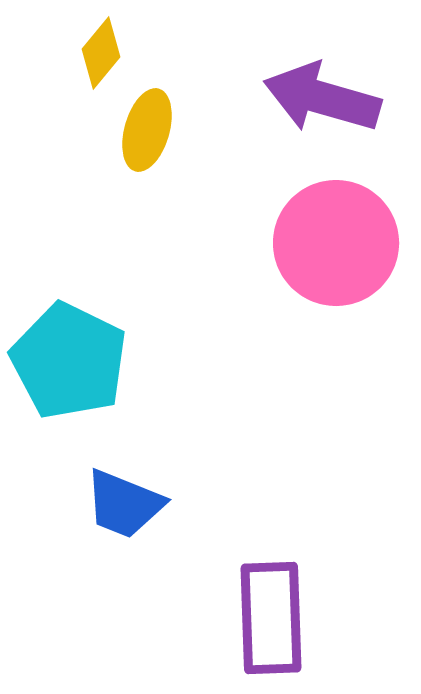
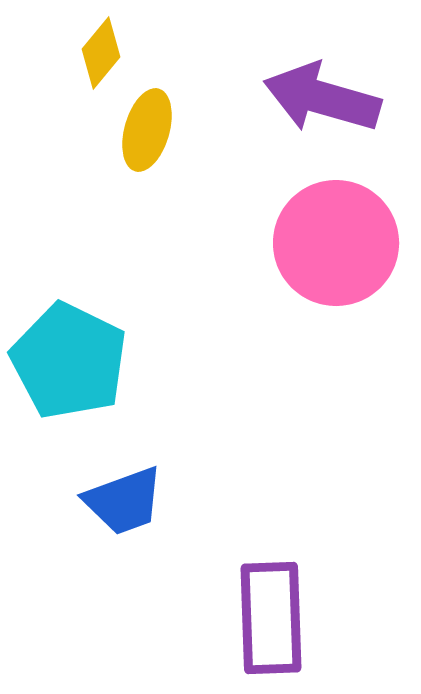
blue trapezoid: moved 3 px up; rotated 42 degrees counterclockwise
